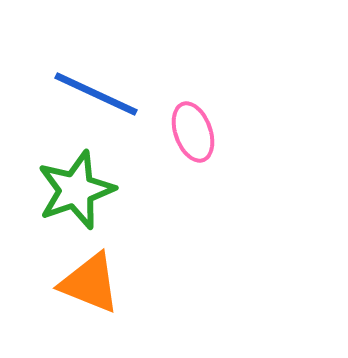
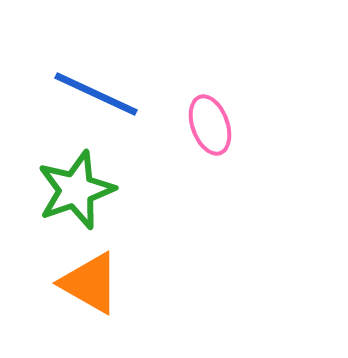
pink ellipse: moved 17 px right, 7 px up
orange triangle: rotated 8 degrees clockwise
